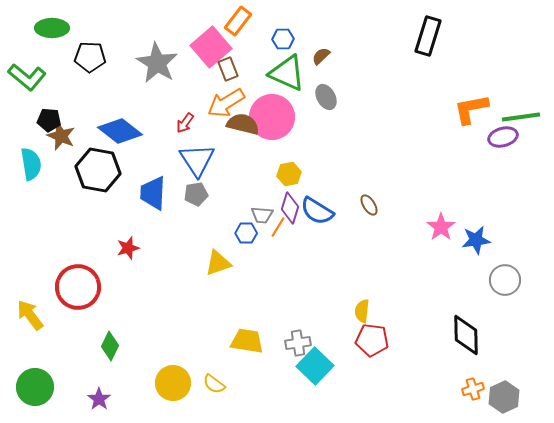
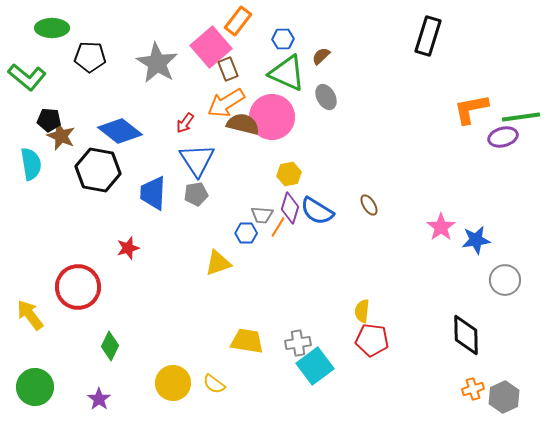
cyan square at (315, 366): rotated 9 degrees clockwise
